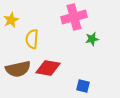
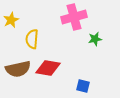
green star: moved 3 px right
